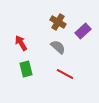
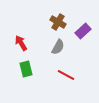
gray semicircle: rotated 77 degrees clockwise
red line: moved 1 px right, 1 px down
